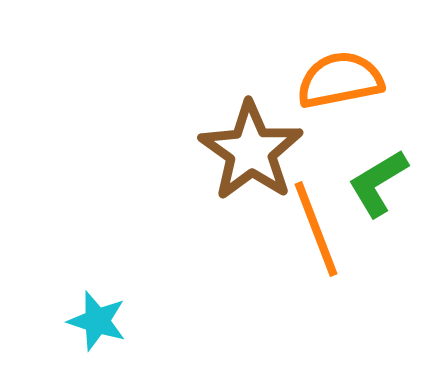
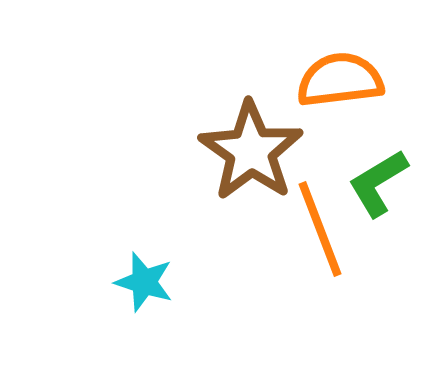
orange semicircle: rotated 4 degrees clockwise
orange line: moved 4 px right
cyan star: moved 47 px right, 39 px up
